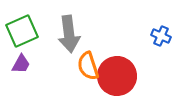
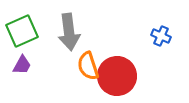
gray arrow: moved 2 px up
purple trapezoid: moved 1 px right, 1 px down
